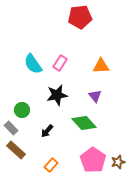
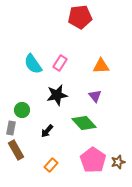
gray rectangle: rotated 56 degrees clockwise
brown rectangle: rotated 18 degrees clockwise
